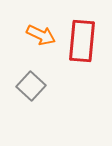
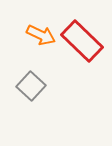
red rectangle: rotated 51 degrees counterclockwise
